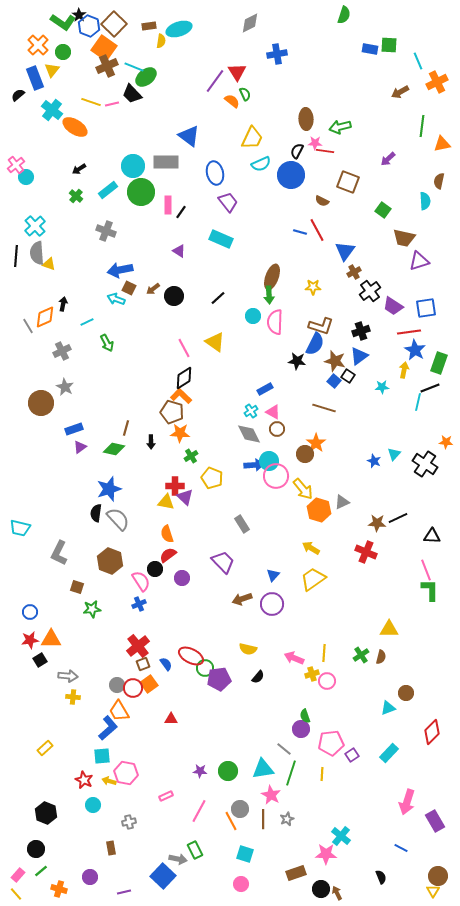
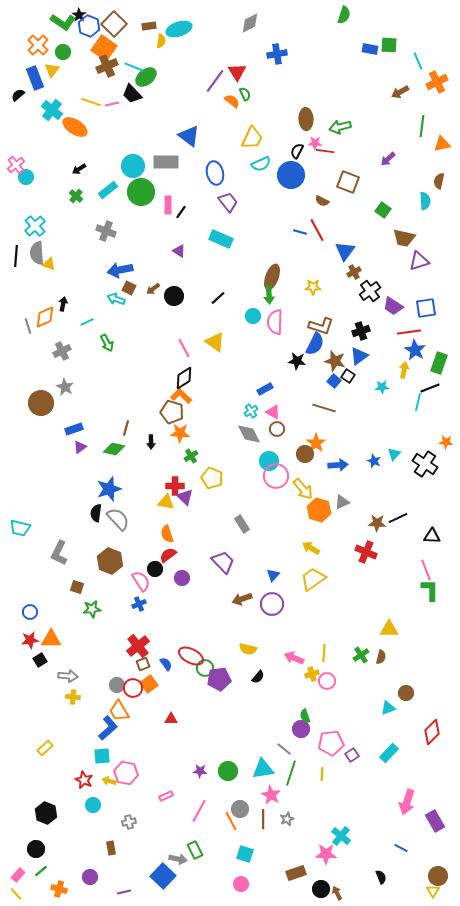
gray line at (28, 326): rotated 14 degrees clockwise
blue arrow at (254, 465): moved 84 px right
